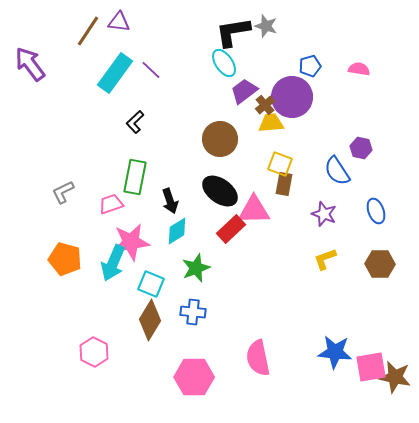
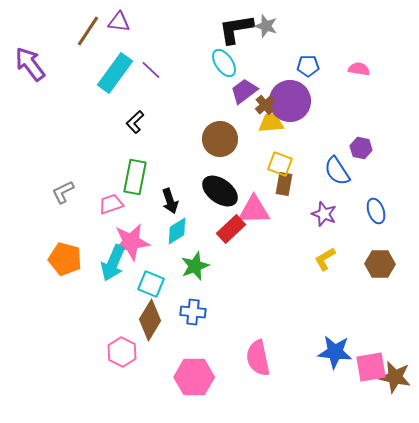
black L-shape at (233, 32): moved 3 px right, 3 px up
blue pentagon at (310, 66): moved 2 px left; rotated 15 degrees clockwise
purple circle at (292, 97): moved 2 px left, 4 px down
yellow L-shape at (325, 259): rotated 10 degrees counterclockwise
green star at (196, 268): moved 1 px left, 2 px up
pink hexagon at (94, 352): moved 28 px right
